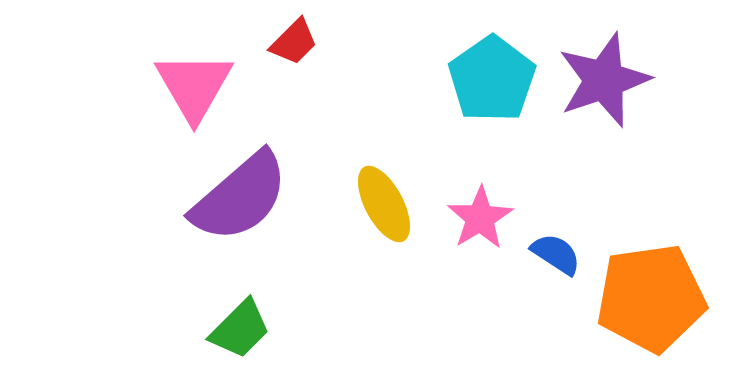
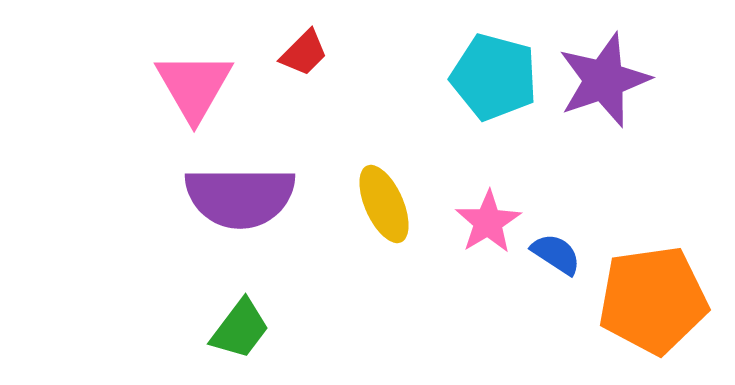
red trapezoid: moved 10 px right, 11 px down
cyan pentagon: moved 2 px right, 2 px up; rotated 22 degrees counterclockwise
purple semicircle: rotated 41 degrees clockwise
yellow ellipse: rotated 4 degrees clockwise
pink star: moved 8 px right, 4 px down
orange pentagon: moved 2 px right, 2 px down
green trapezoid: rotated 8 degrees counterclockwise
